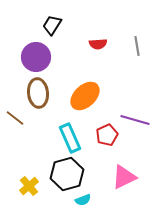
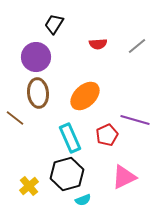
black trapezoid: moved 2 px right, 1 px up
gray line: rotated 60 degrees clockwise
